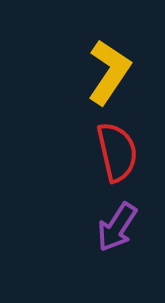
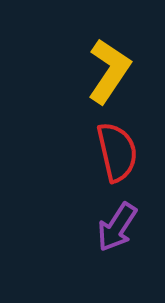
yellow L-shape: moved 1 px up
